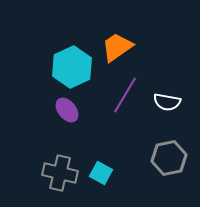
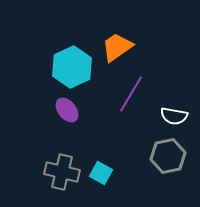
purple line: moved 6 px right, 1 px up
white semicircle: moved 7 px right, 14 px down
gray hexagon: moved 1 px left, 2 px up
gray cross: moved 2 px right, 1 px up
